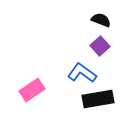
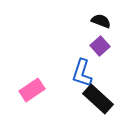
black semicircle: moved 1 px down
blue L-shape: rotated 108 degrees counterclockwise
black rectangle: rotated 52 degrees clockwise
